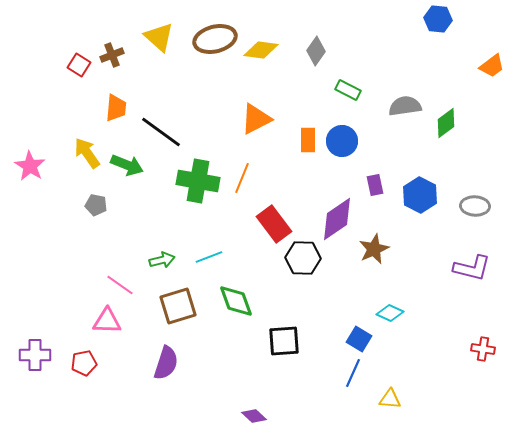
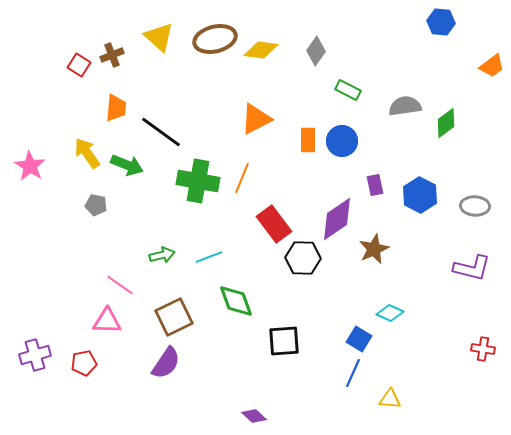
blue hexagon at (438, 19): moved 3 px right, 3 px down
green arrow at (162, 260): moved 5 px up
brown square at (178, 306): moved 4 px left, 11 px down; rotated 9 degrees counterclockwise
purple cross at (35, 355): rotated 16 degrees counterclockwise
purple semicircle at (166, 363): rotated 16 degrees clockwise
